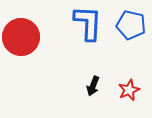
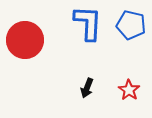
red circle: moved 4 px right, 3 px down
black arrow: moved 6 px left, 2 px down
red star: rotated 15 degrees counterclockwise
